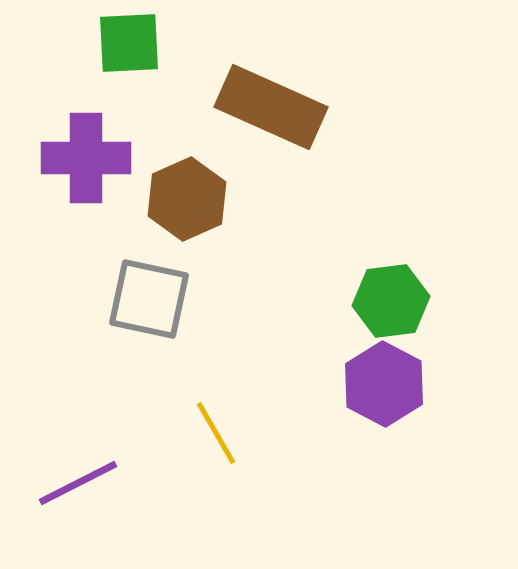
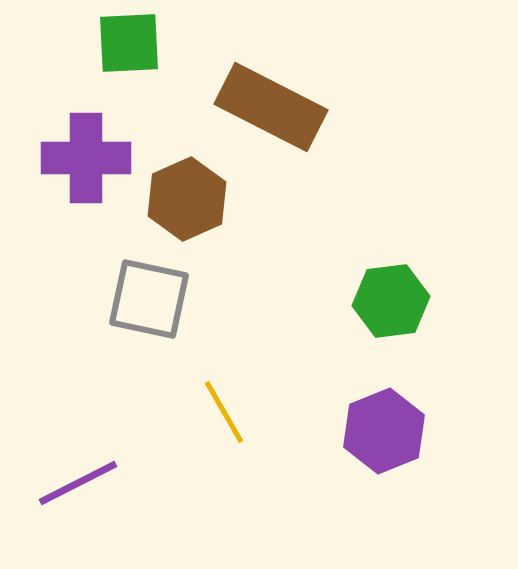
brown rectangle: rotated 3 degrees clockwise
purple hexagon: moved 47 px down; rotated 10 degrees clockwise
yellow line: moved 8 px right, 21 px up
